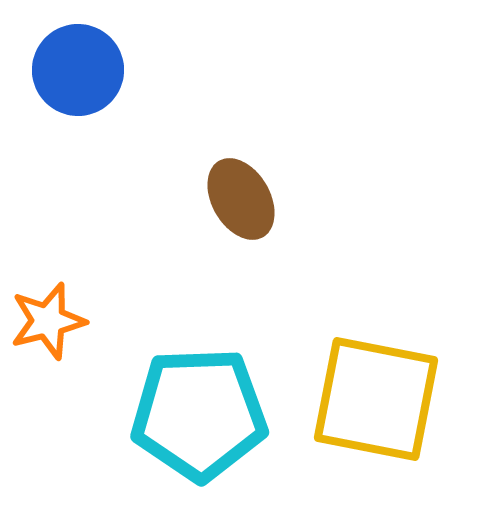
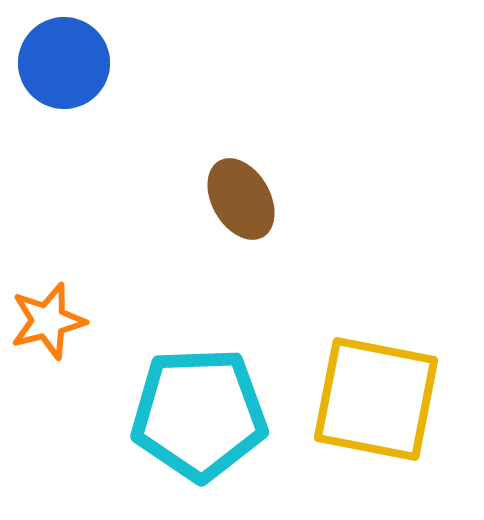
blue circle: moved 14 px left, 7 px up
